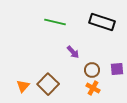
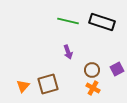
green line: moved 13 px right, 1 px up
purple arrow: moved 5 px left; rotated 24 degrees clockwise
purple square: rotated 24 degrees counterclockwise
brown square: rotated 30 degrees clockwise
